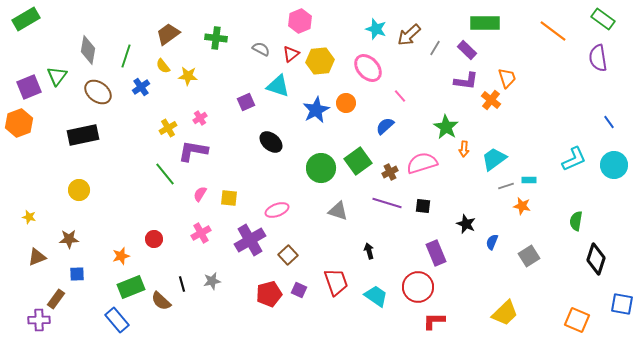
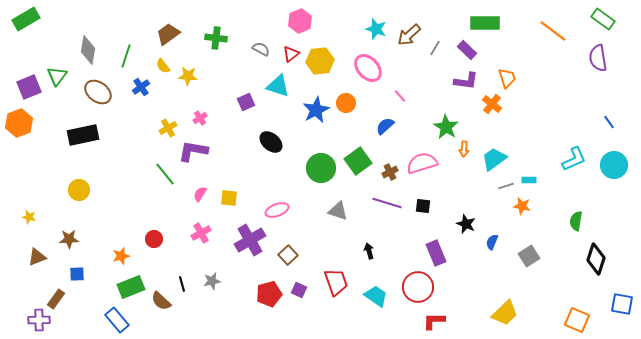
orange cross at (491, 100): moved 1 px right, 4 px down
